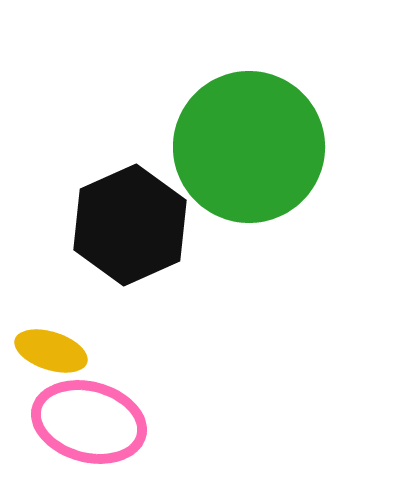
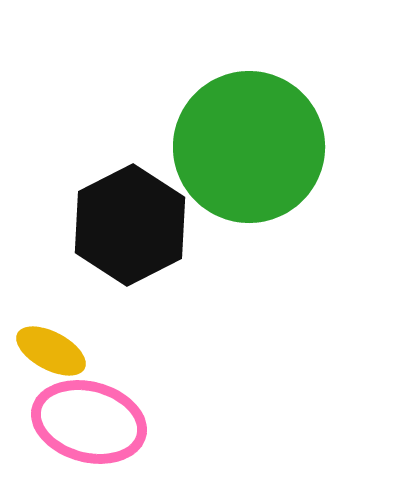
black hexagon: rotated 3 degrees counterclockwise
yellow ellipse: rotated 10 degrees clockwise
